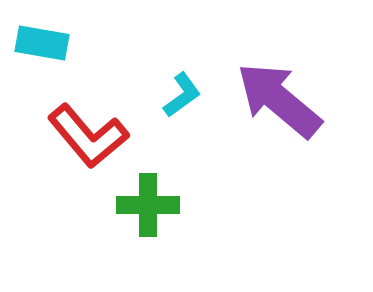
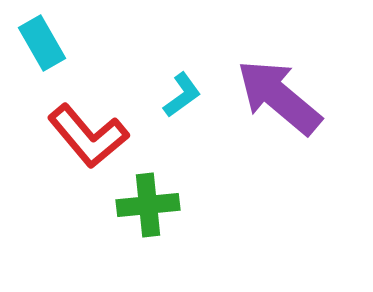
cyan rectangle: rotated 50 degrees clockwise
purple arrow: moved 3 px up
green cross: rotated 6 degrees counterclockwise
